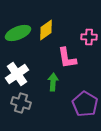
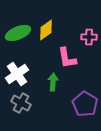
gray cross: rotated 12 degrees clockwise
